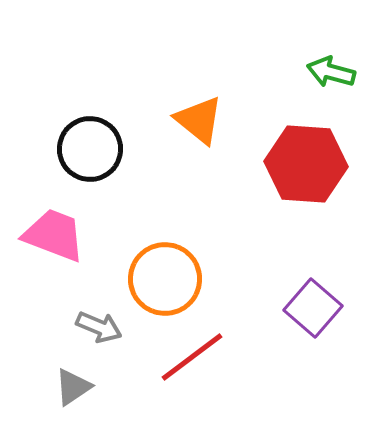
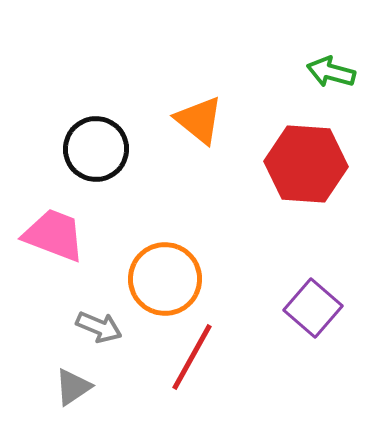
black circle: moved 6 px right
red line: rotated 24 degrees counterclockwise
